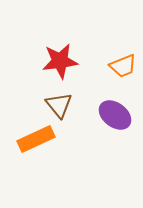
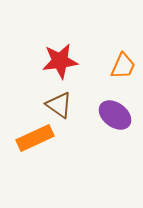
orange trapezoid: rotated 44 degrees counterclockwise
brown triangle: rotated 16 degrees counterclockwise
orange rectangle: moved 1 px left, 1 px up
